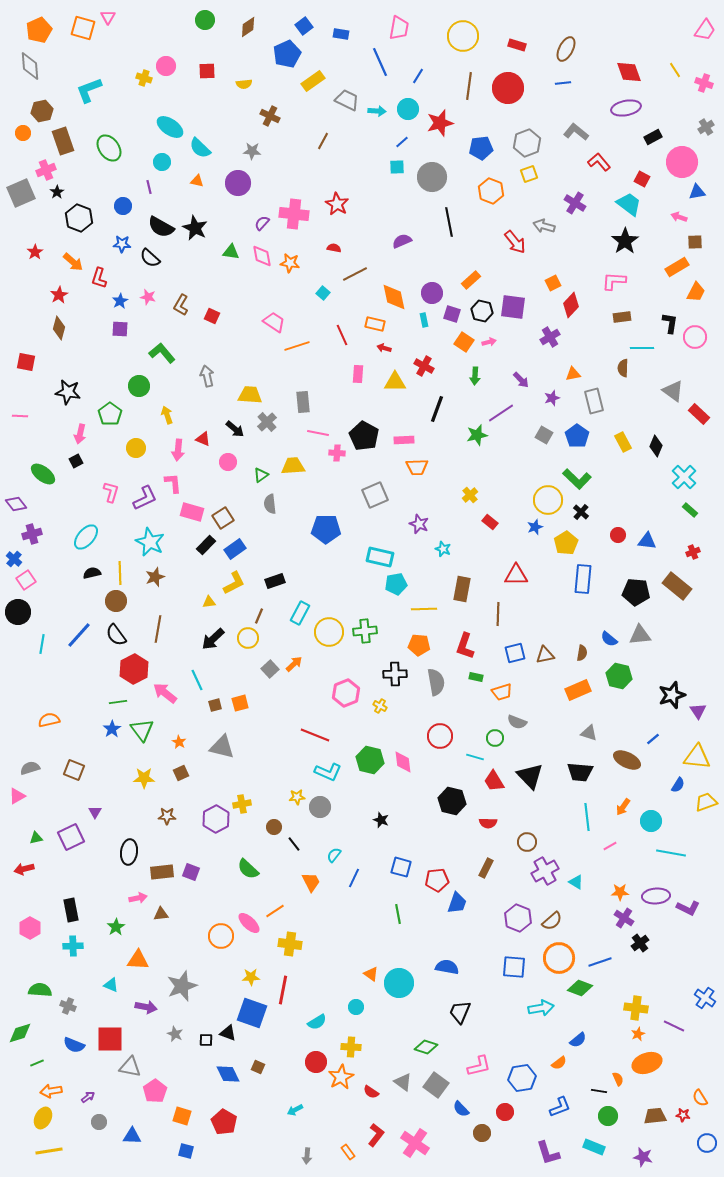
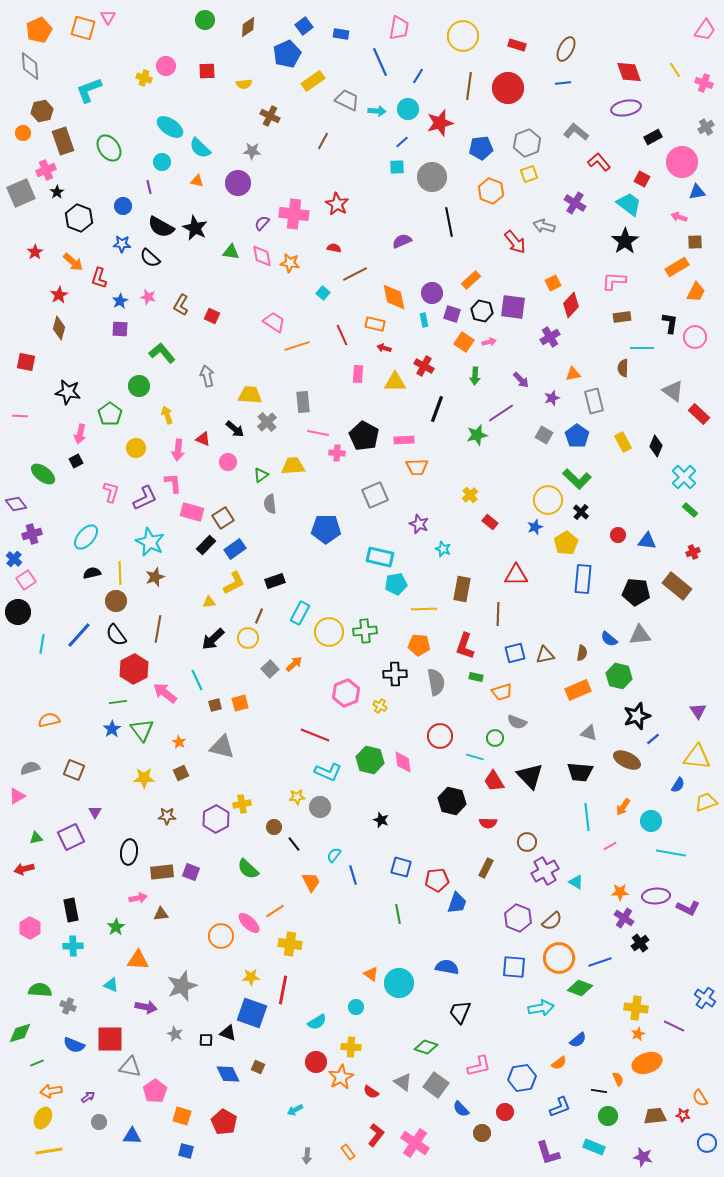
black star at (672, 695): moved 35 px left, 21 px down
blue line at (354, 878): moved 1 px left, 3 px up; rotated 42 degrees counterclockwise
